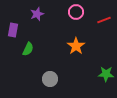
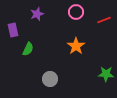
purple rectangle: rotated 24 degrees counterclockwise
